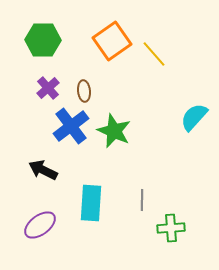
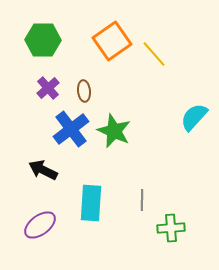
blue cross: moved 3 px down
